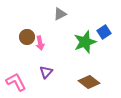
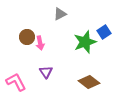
purple triangle: rotated 16 degrees counterclockwise
